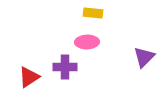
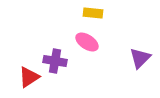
pink ellipse: rotated 35 degrees clockwise
purple triangle: moved 4 px left, 1 px down
purple cross: moved 10 px left, 6 px up; rotated 10 degrees clockwise
